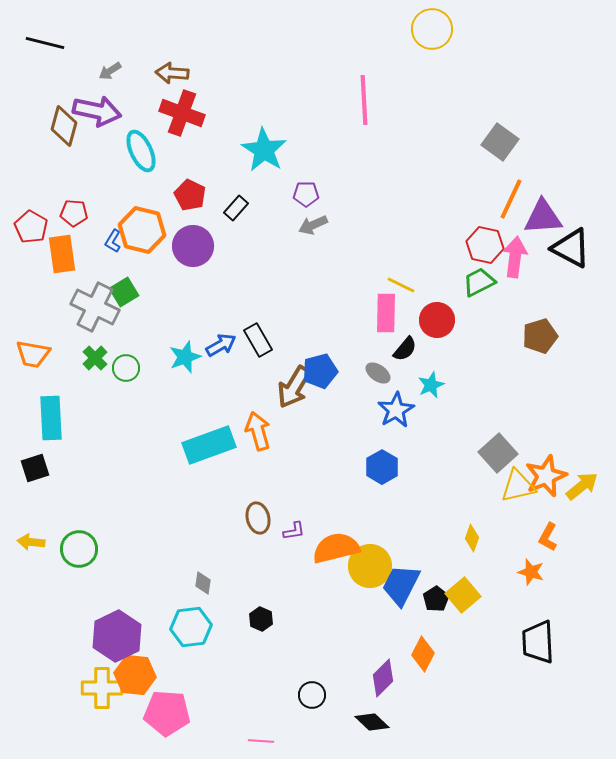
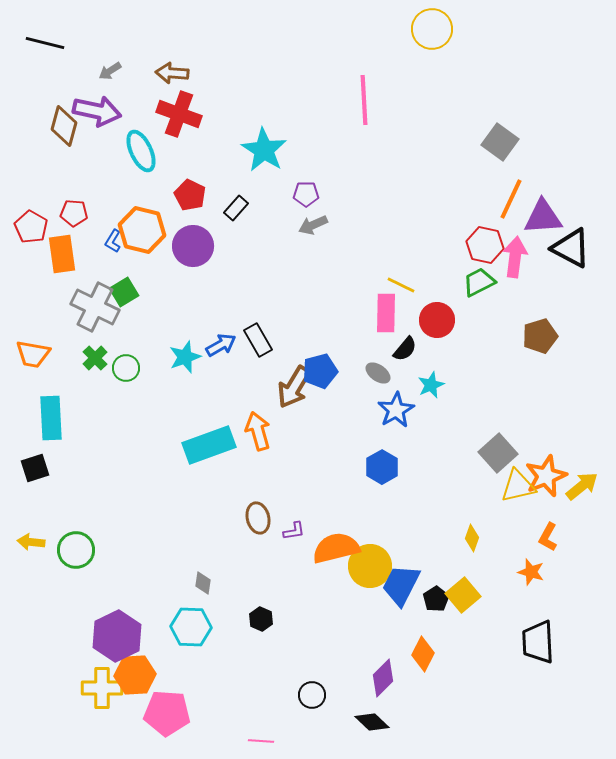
red cross at (182, 113): moved 3 px left, 1 px down
green circle at (79, 549): moved 3 px left, 1 px down
cyan hexagon at (191, 627): rotated 9 degrees clockwise
orange hexagon at (135, 675): rotated 9 degrees counterclockwise
